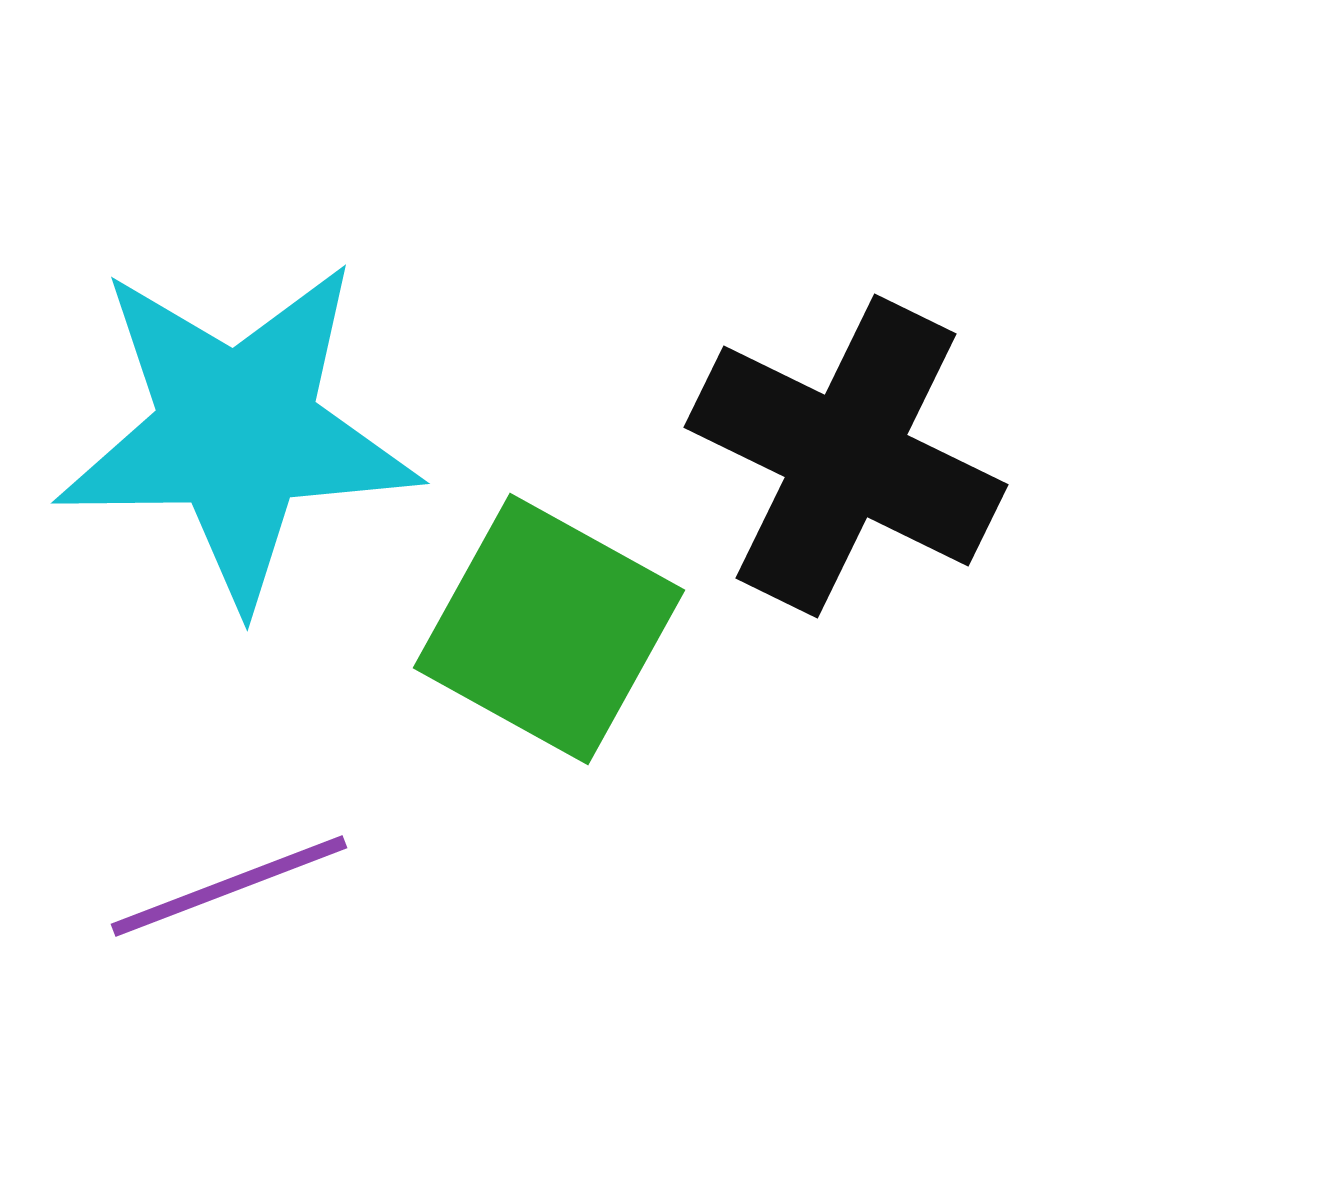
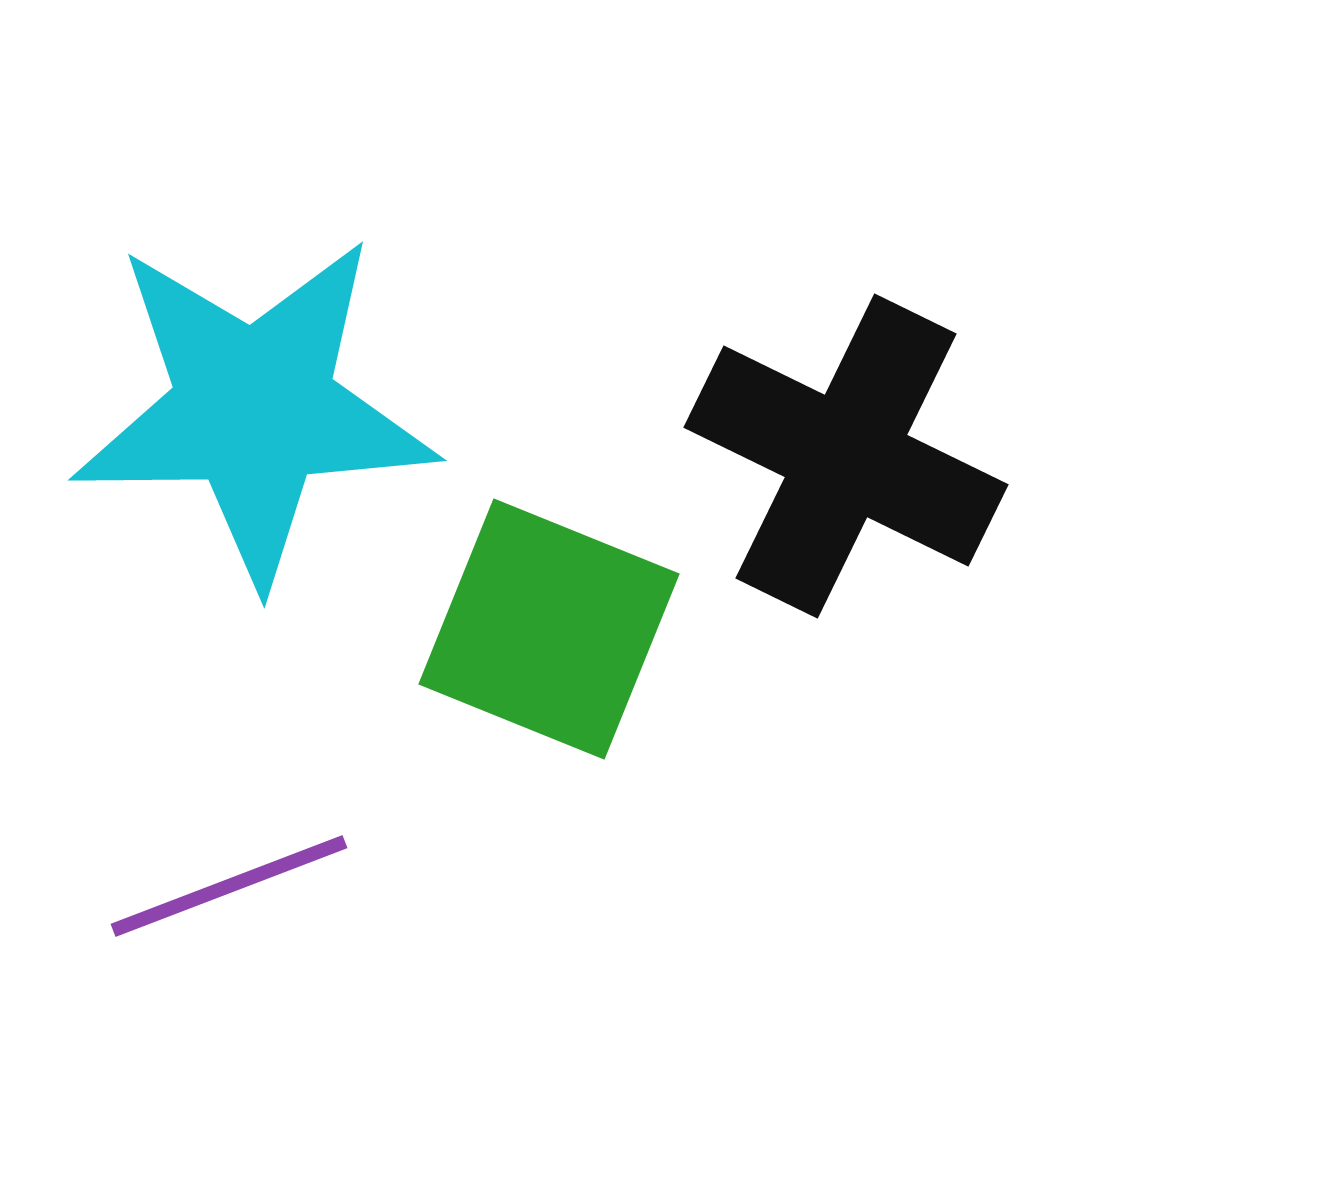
cyan star: moved 17 px right, 23 px up
green square: rotated 7 degrees counterclockwise
